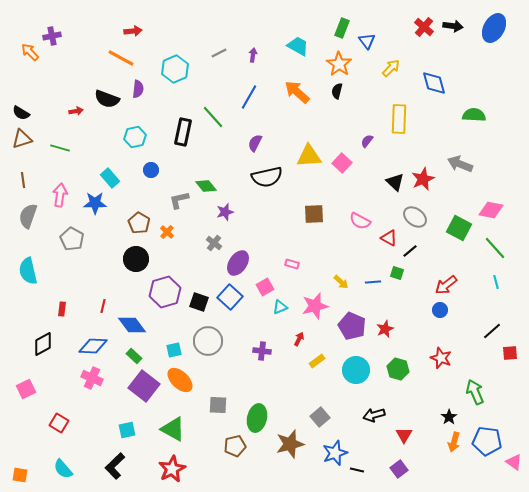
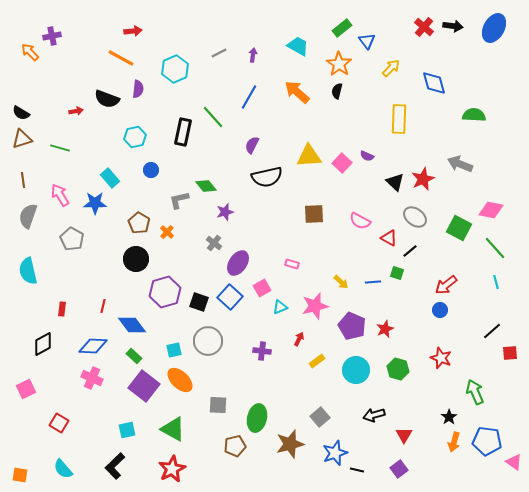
green rectangle at (342, 28): rotated 30 degrees clockwise
purple semicircle at (367, 141): moved 15 px down; rotated 104 degrees counterclockwise
purple semicircle at (255, 143): moved 3 px left, 2 px down
pink arrow at (60, 195): rotated 40 degrees counterclockwise
pink square at (265, 287): moved 3 px left, 1 px down
